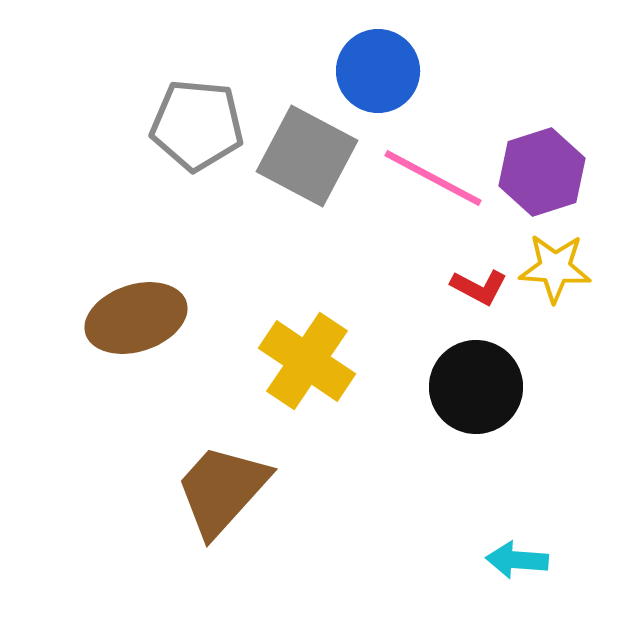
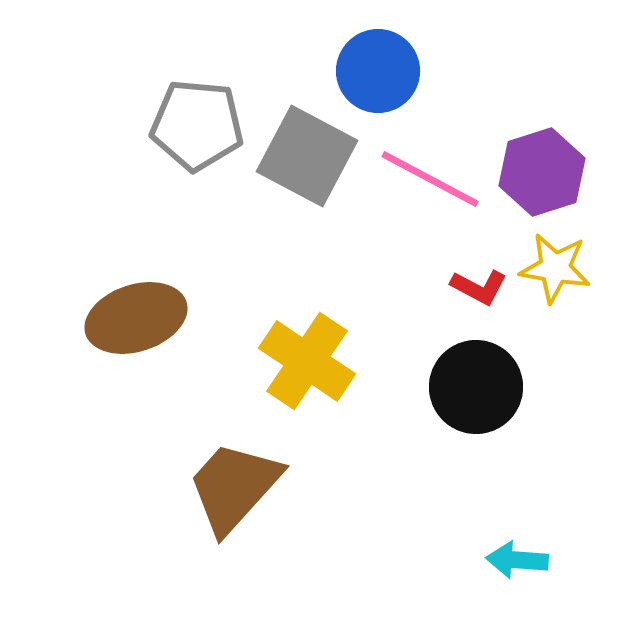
pink line: moved 3 px left, 1 px down
yellow star: rotated 6 degrees clockwise
brown trapezoid: moved 12 px right, 3 px up
